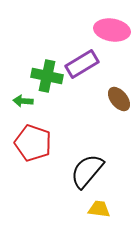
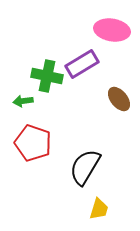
green arrow: rotated 12 degrees counterclockwise
black semicircle: moved 2 px left, 4 px up; rotated 9 degrees counterclockwise
yellow trapezoid: rotated 100 degrees clockwise
